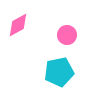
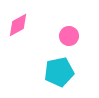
pink circle: moved 2 px right, 1 px down
